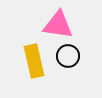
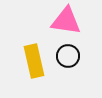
pink triangle: moved 8 px right, 4 px up
